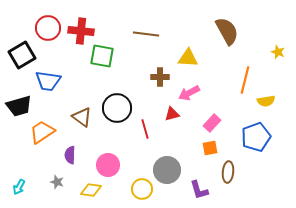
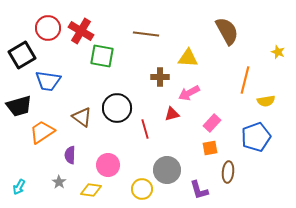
red cross: rotated 25 degrees clockwise
gray star: moved 2 px right; rotated 16 degrees clockwise
